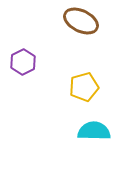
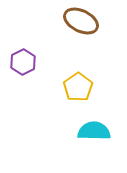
yellow pentagon: moved 6 px left; rotated 20 degrees counterclockwise
